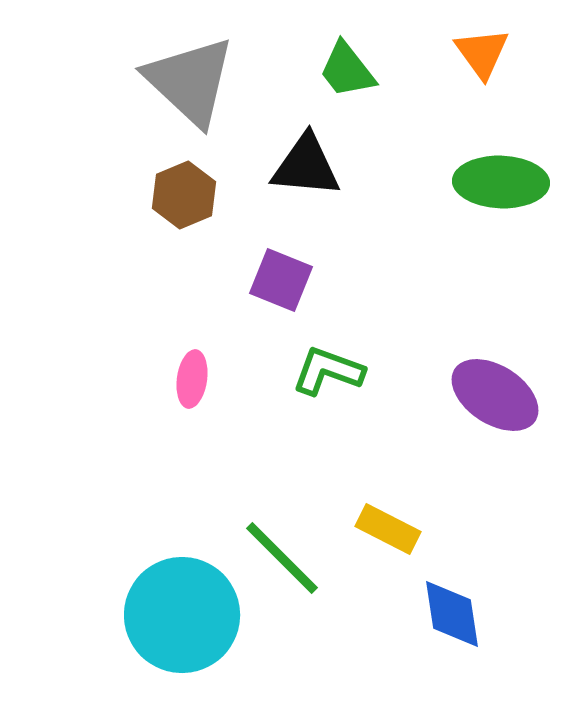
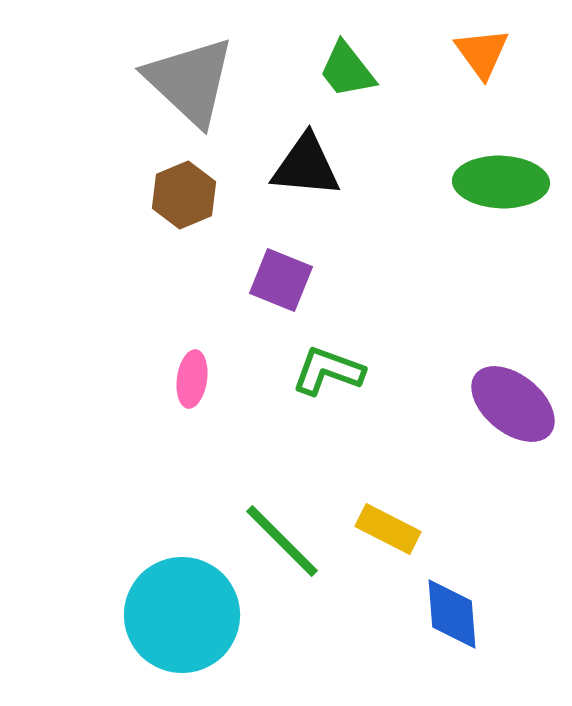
purple ellipse: moved 18 px right, 9 px down; rotated 6 degrees clockwise
green line: moved 17 px up
blue diamond: rotated 4 degrees clockwise
